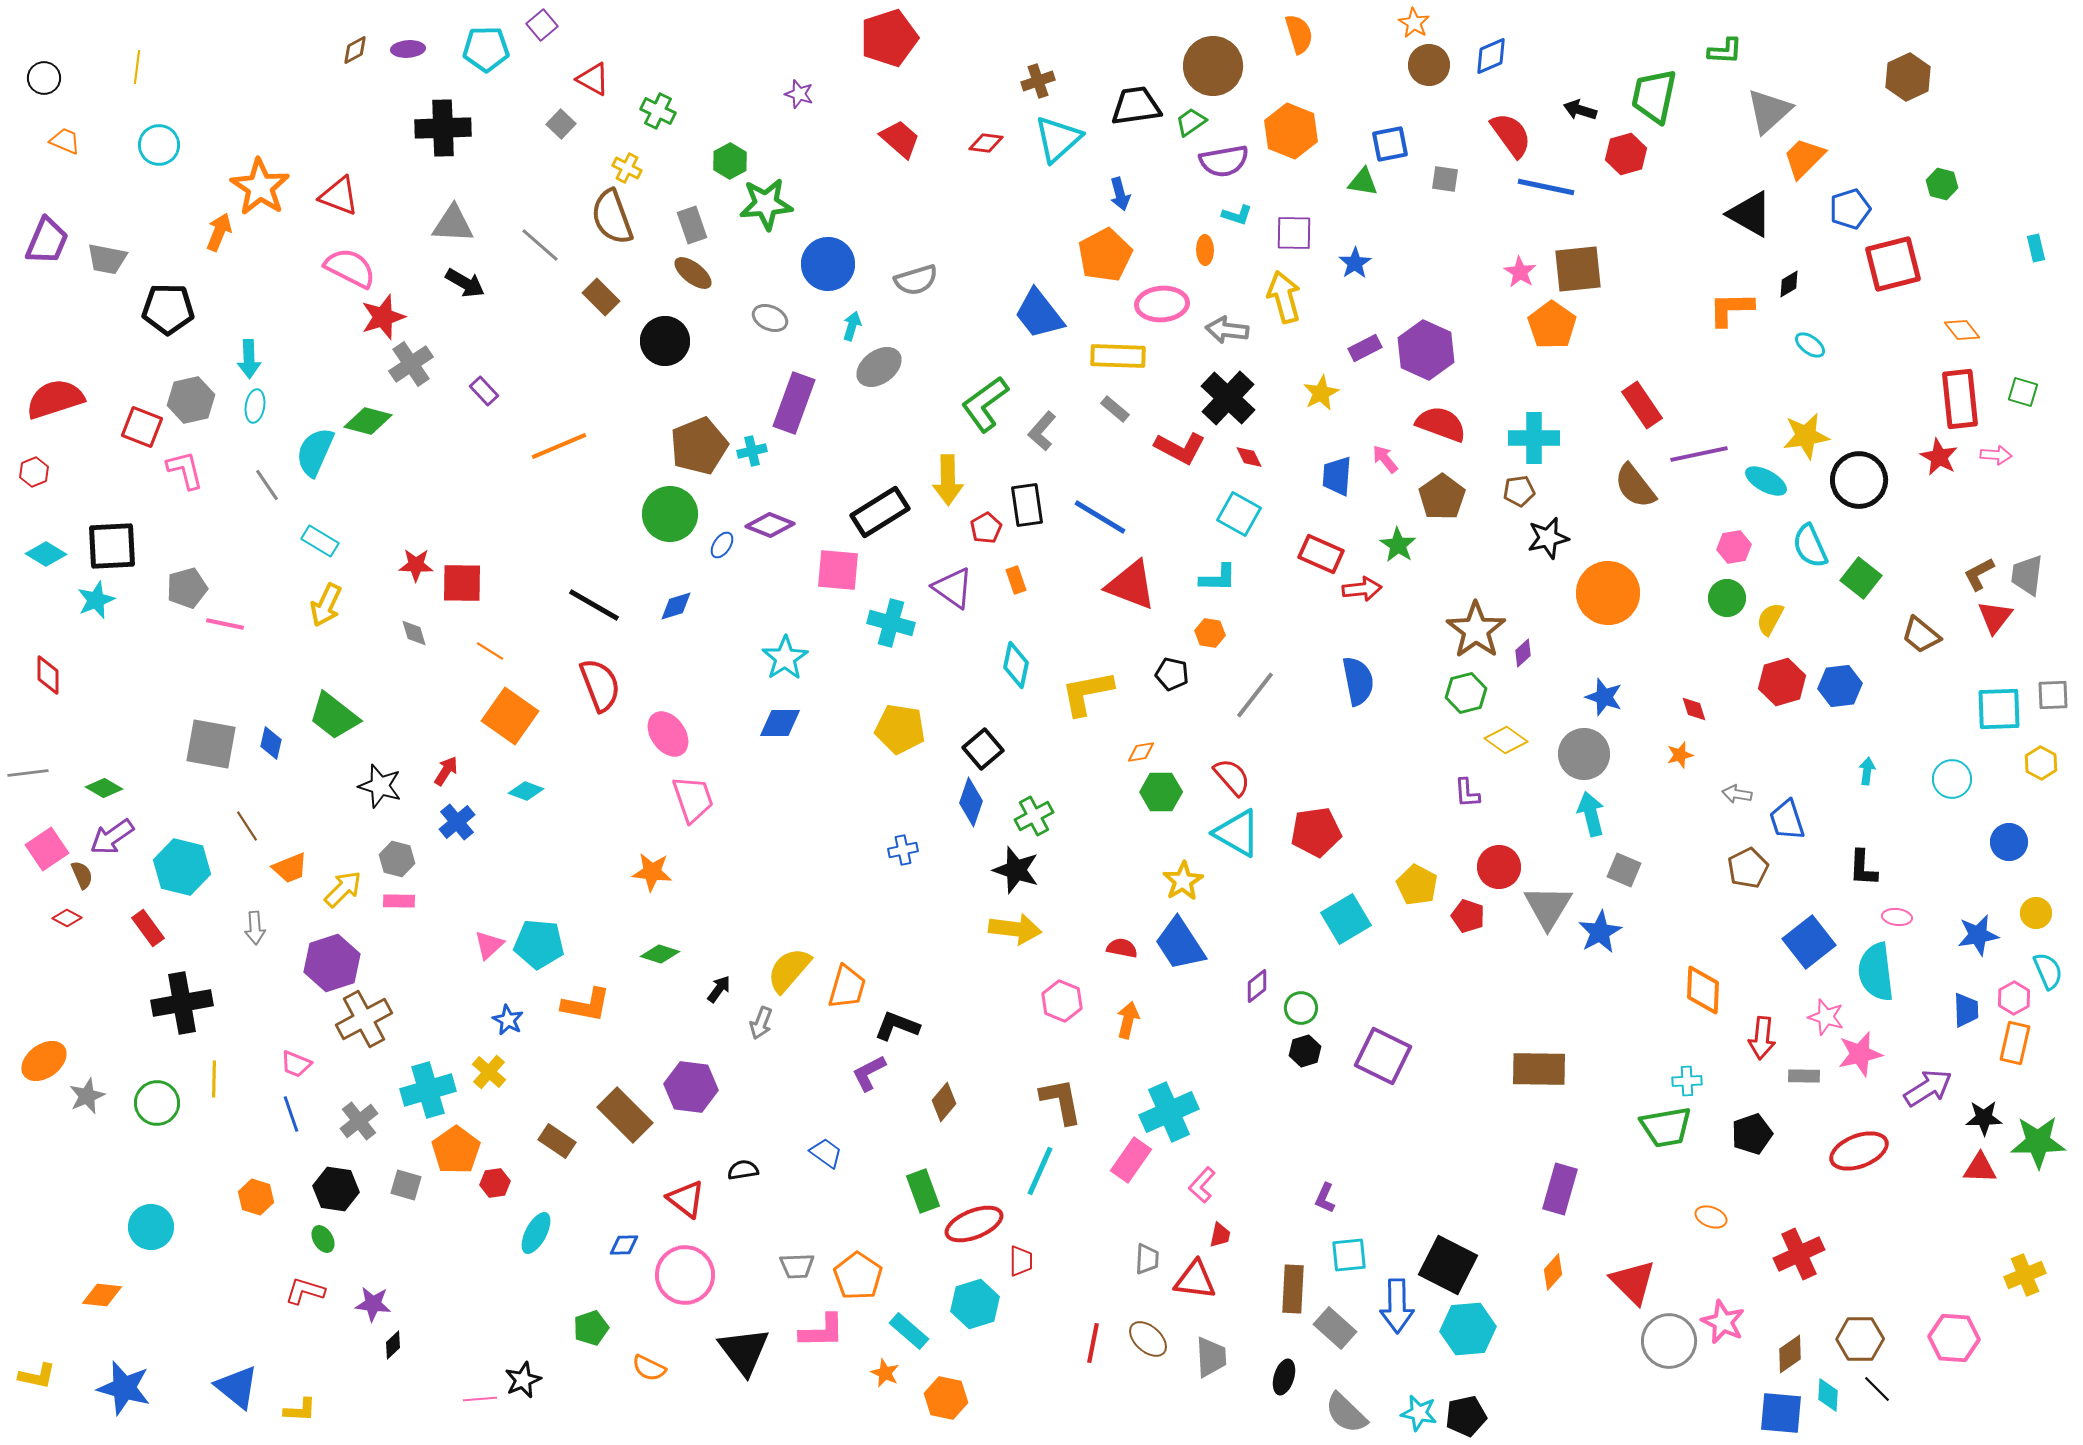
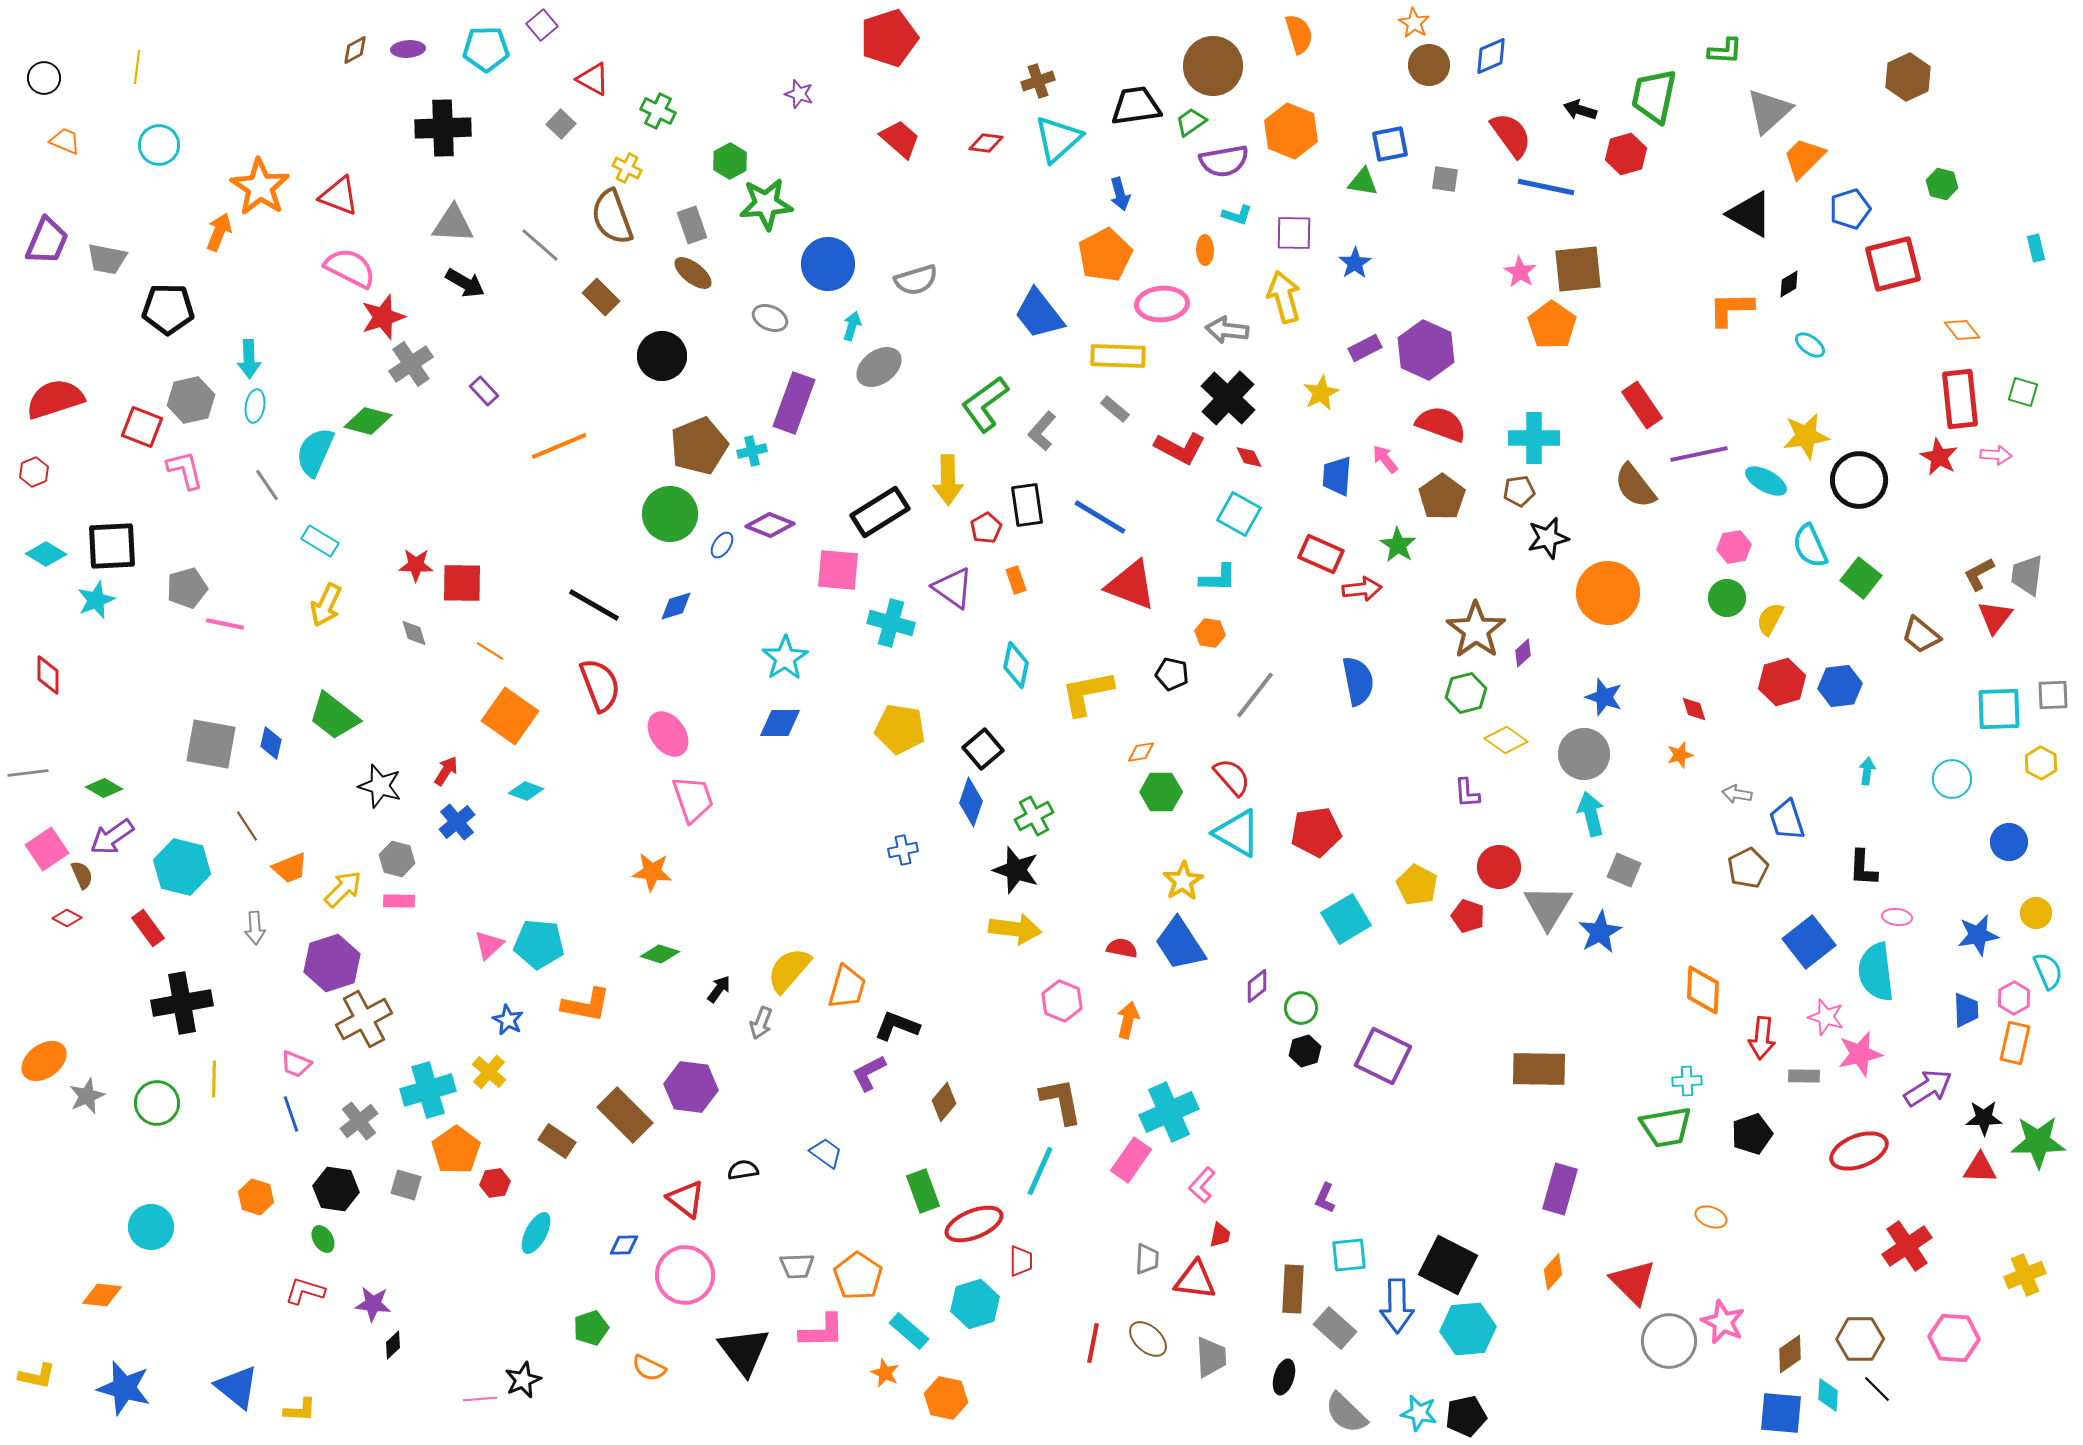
black circle at (665, 341): moved 3 px left, 15 px down
red cross at (1799, 1254): moved 108 px right, 8 px up; rotated 9 degrees counterclockwise
